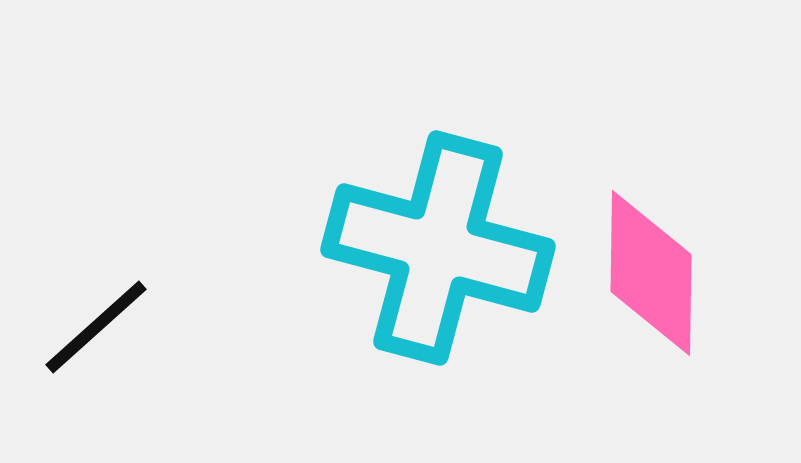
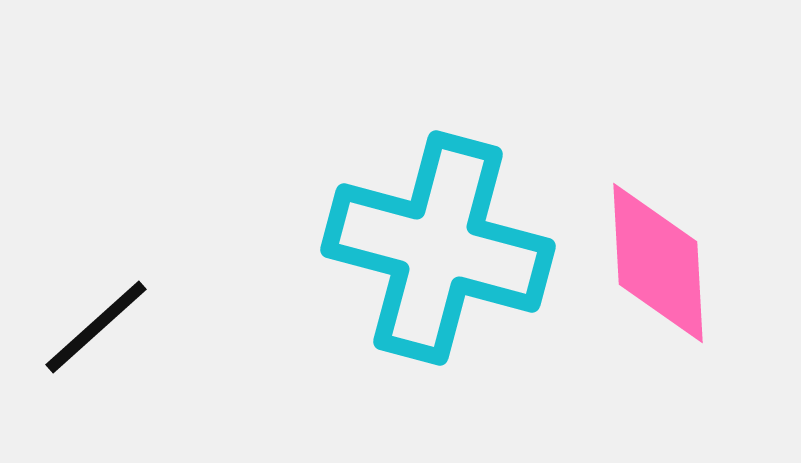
pink diamond: moved 7 px right, 10 px up; rotated 4 degrees counterclockwise
